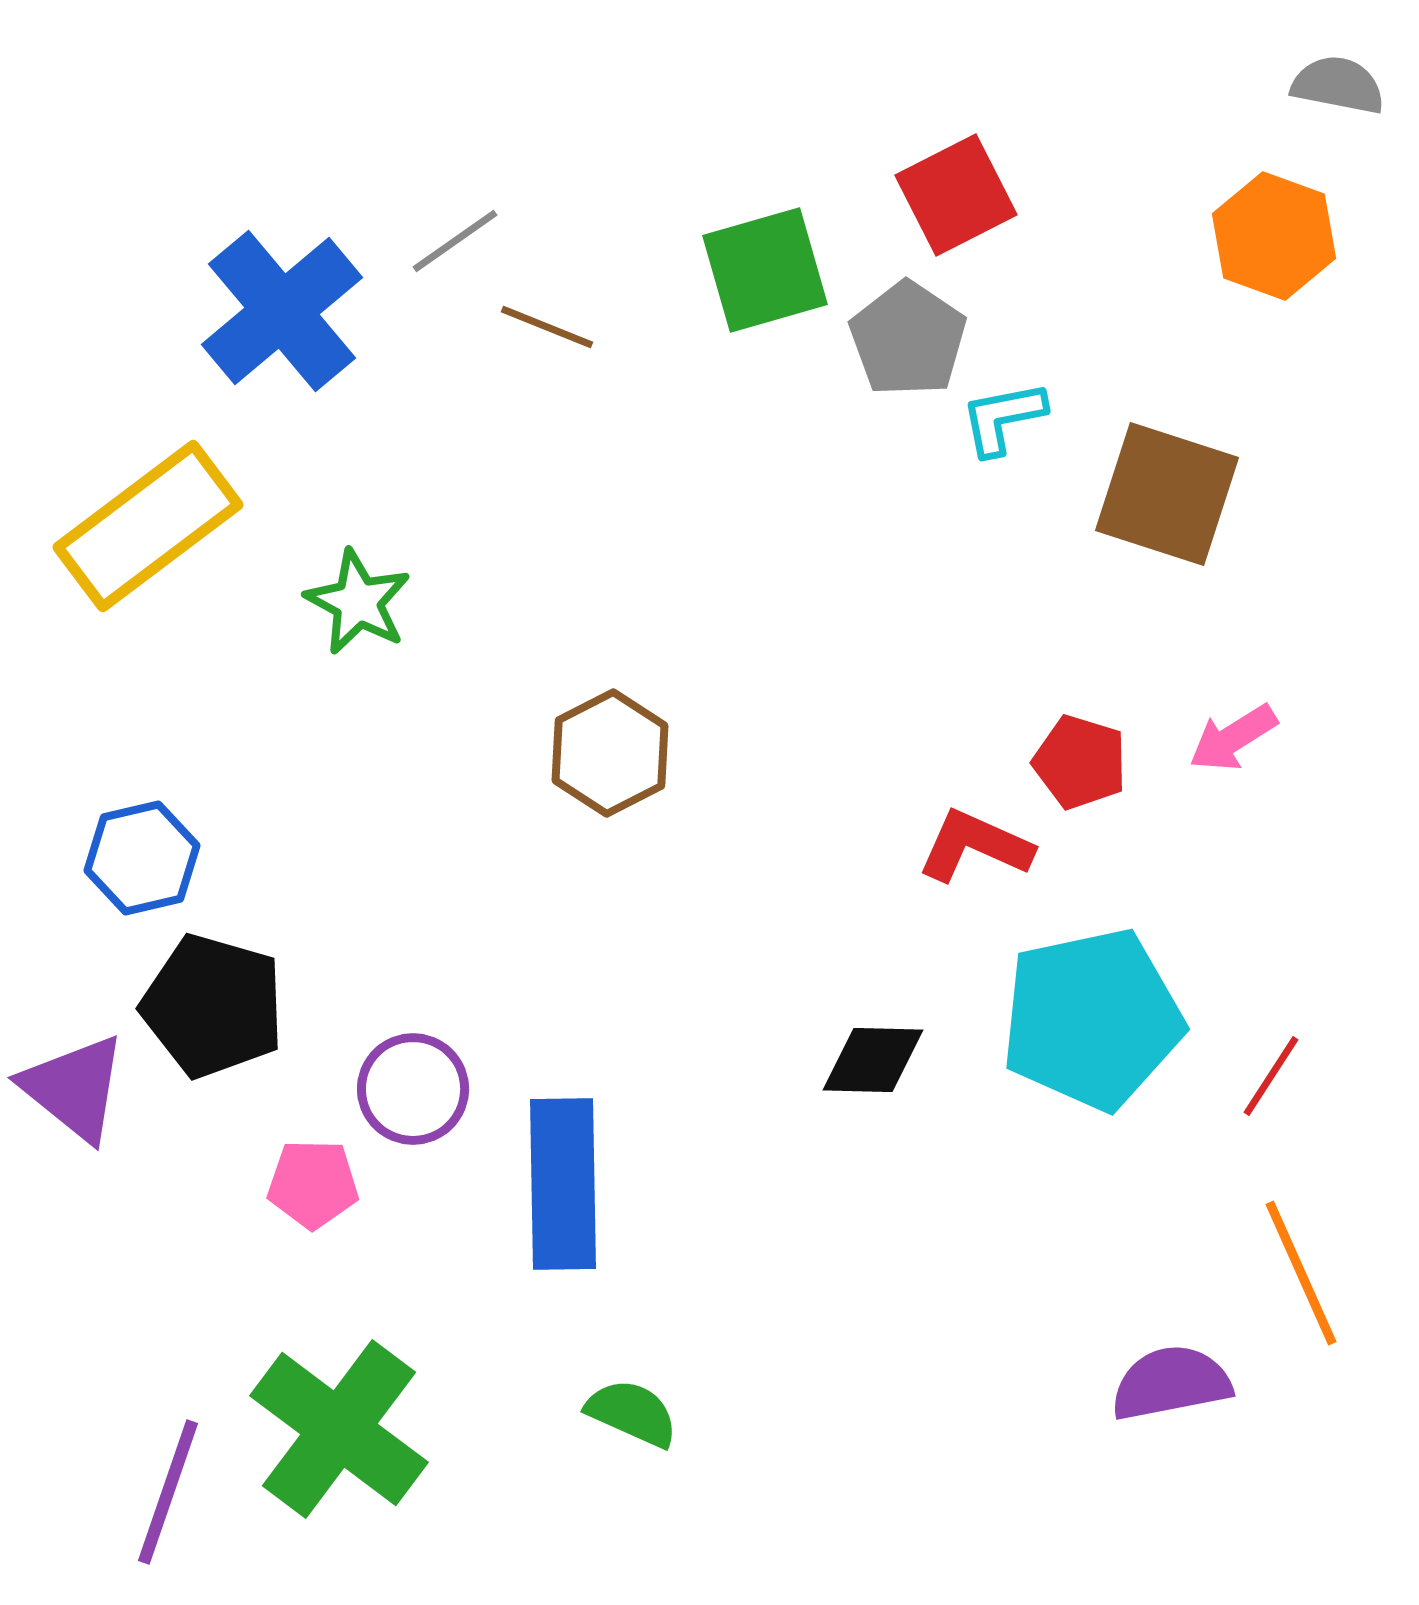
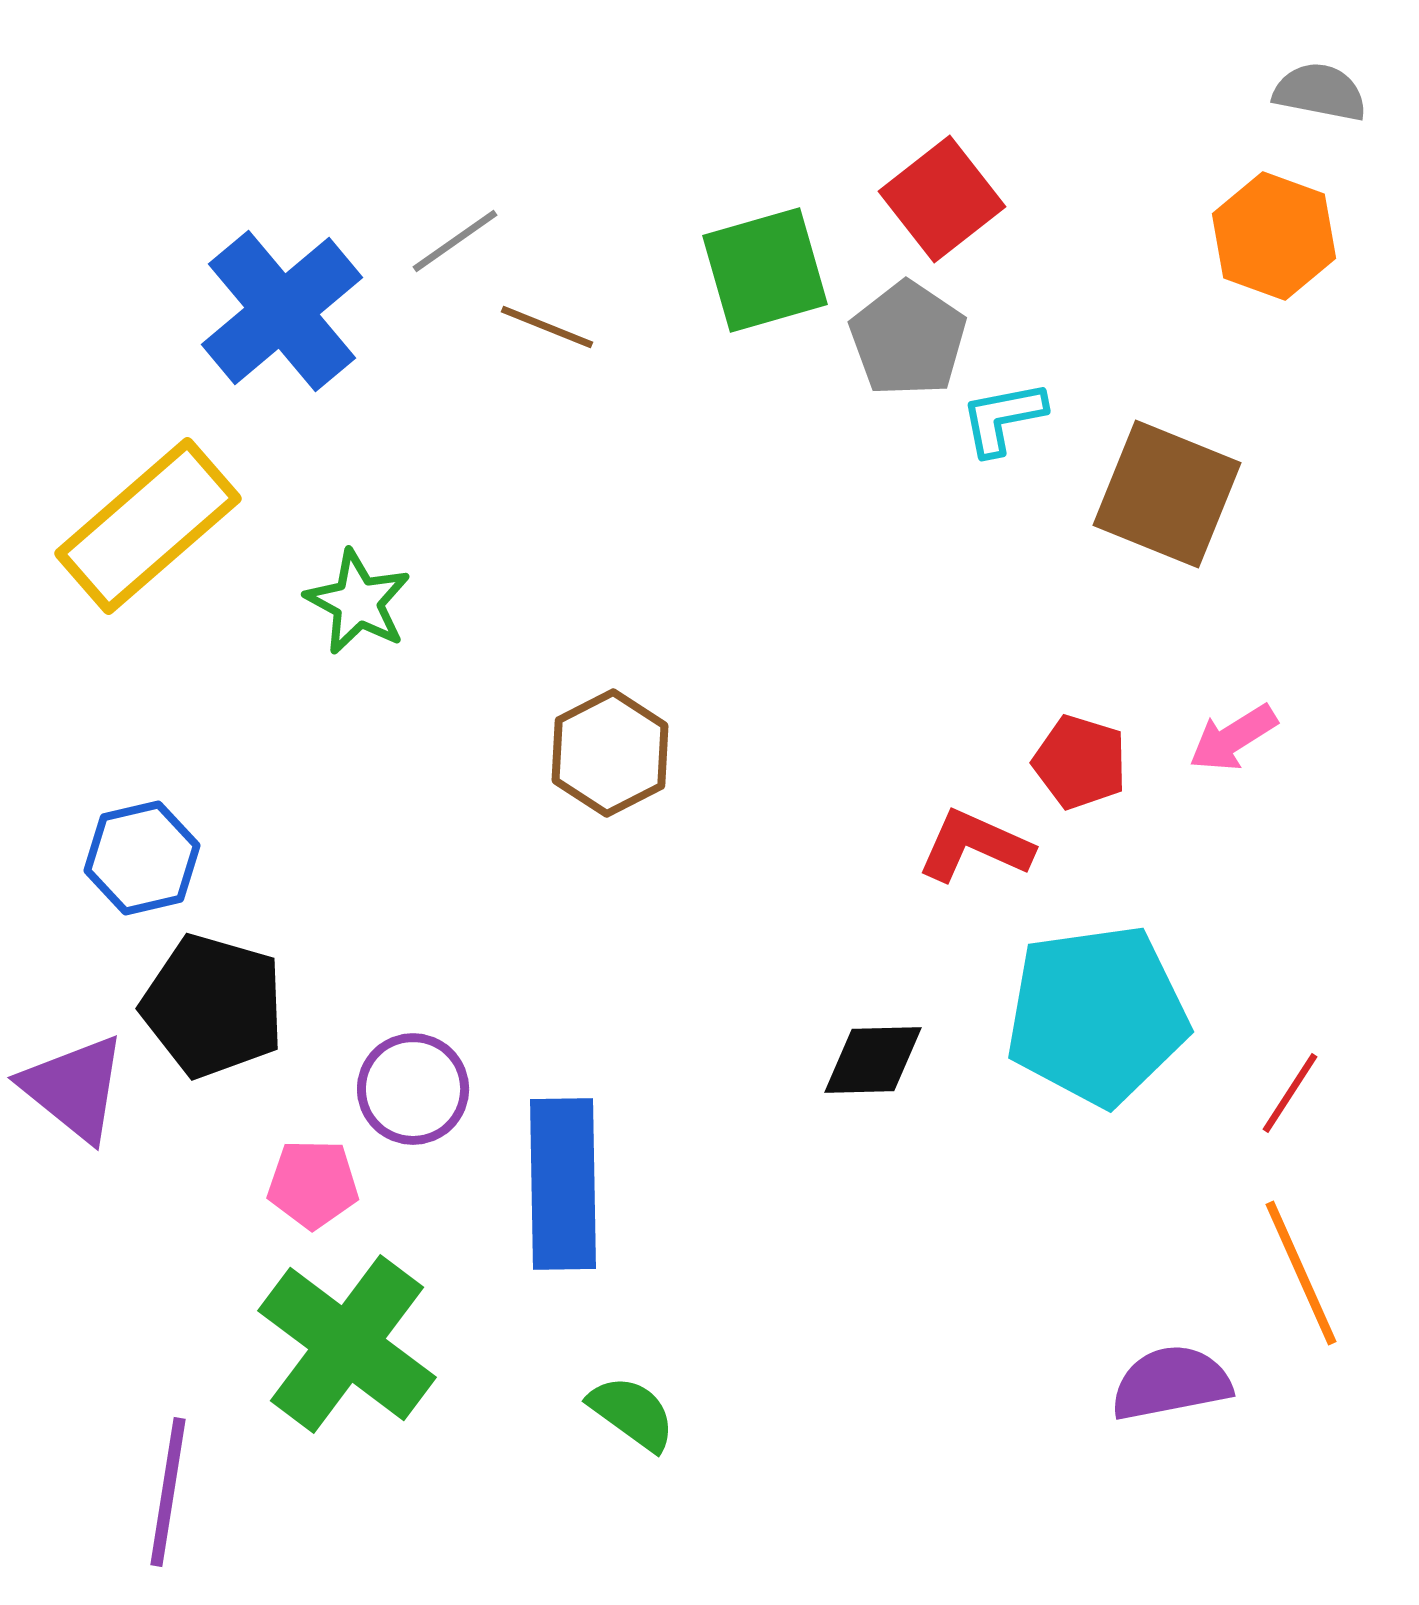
gray semicircle: moved 18 px left, 7 px down
red square: moved 14 px left, 4 px down; rotated 11 degrees counterclockwise
brown square: rotated 4 degrees clockwise
yellow rectangle: rotated 4 degrees counterclockwise
cyan pentagon: moved 5 px right, 4 px up; rotated 4 degrees clockwise
black diamond: rotated 3 degrees counterclockwise
red line: moved 19 px right, 17 px down
green semicircle: rotated 12 degrees clockwise
green cross: moved 8 px right, 85 px up
purple line: rotated 10 degrees counterclockwise
